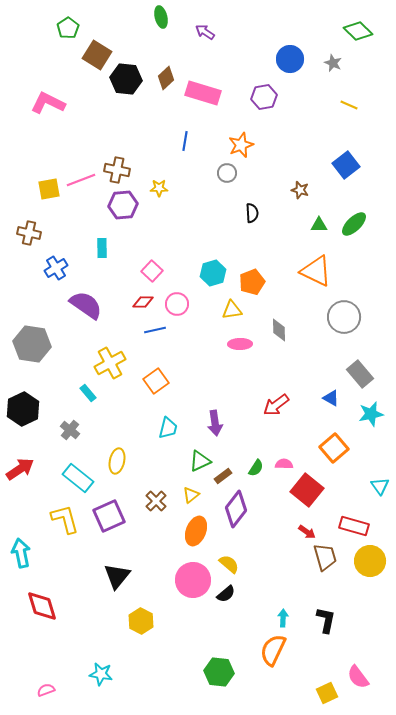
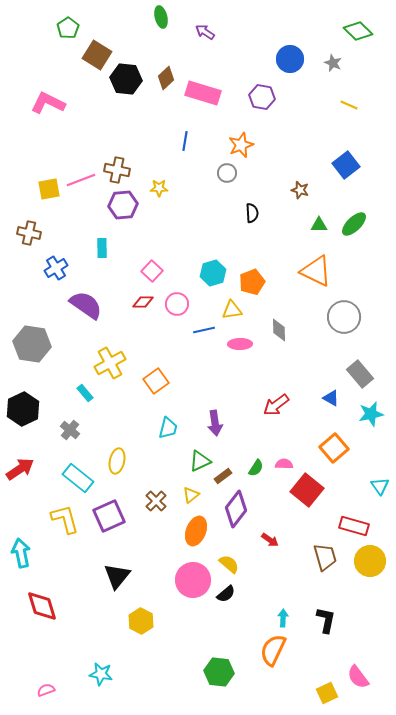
purple hexagon at (264, 97): moved 2 px left; rotated 20 degrees clockwise
blue line at (155, 330): moved 49 px right
cyan rectangle at (88, 393): moved 3 px left
red arrow at (307, 532): moved 37 px left, 8 px down
